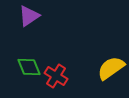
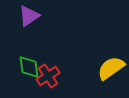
green diamond: rotated 15 degrees clockwise
red cross: moved 8 px left; rotated 25 degrees clockwise
